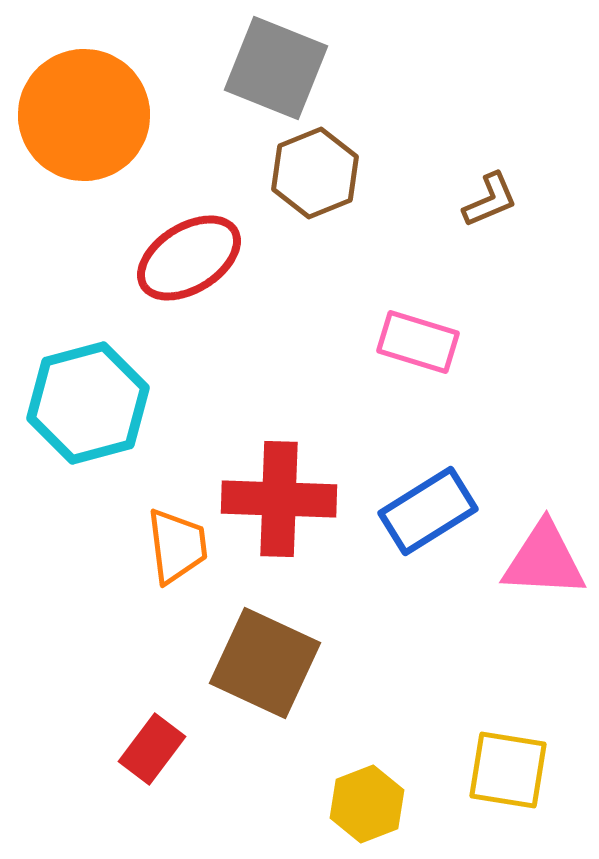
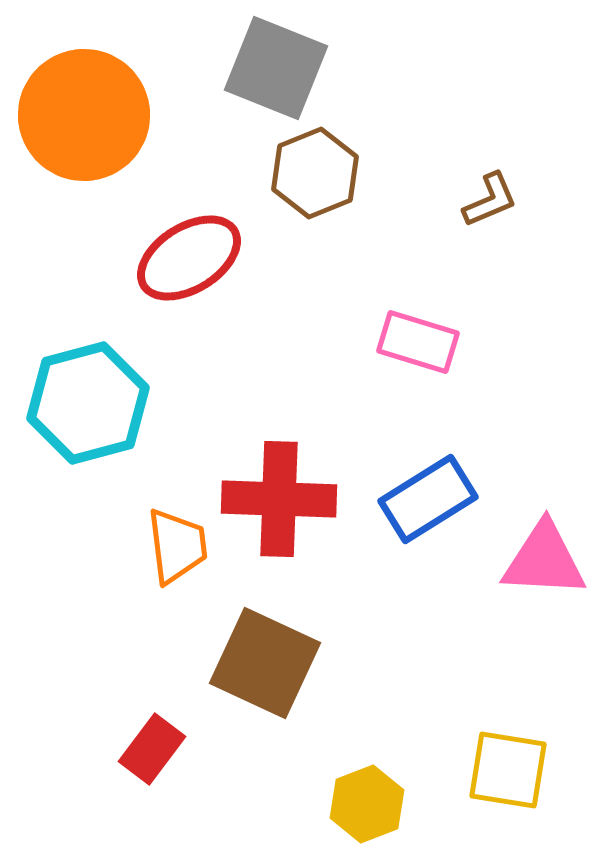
blue rectangle: moved 12 px up
